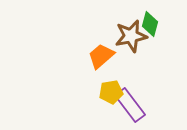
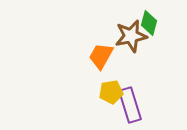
green diamond: moved 1 px left, 1 px up
orange trapezoid: rotated 20 degrees counterclockwise
purple rectangle: rotated 20 degrees clockwise
